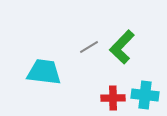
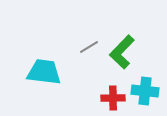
green L-shape: moved 5 px down
cyan cross: moved 4 px up
